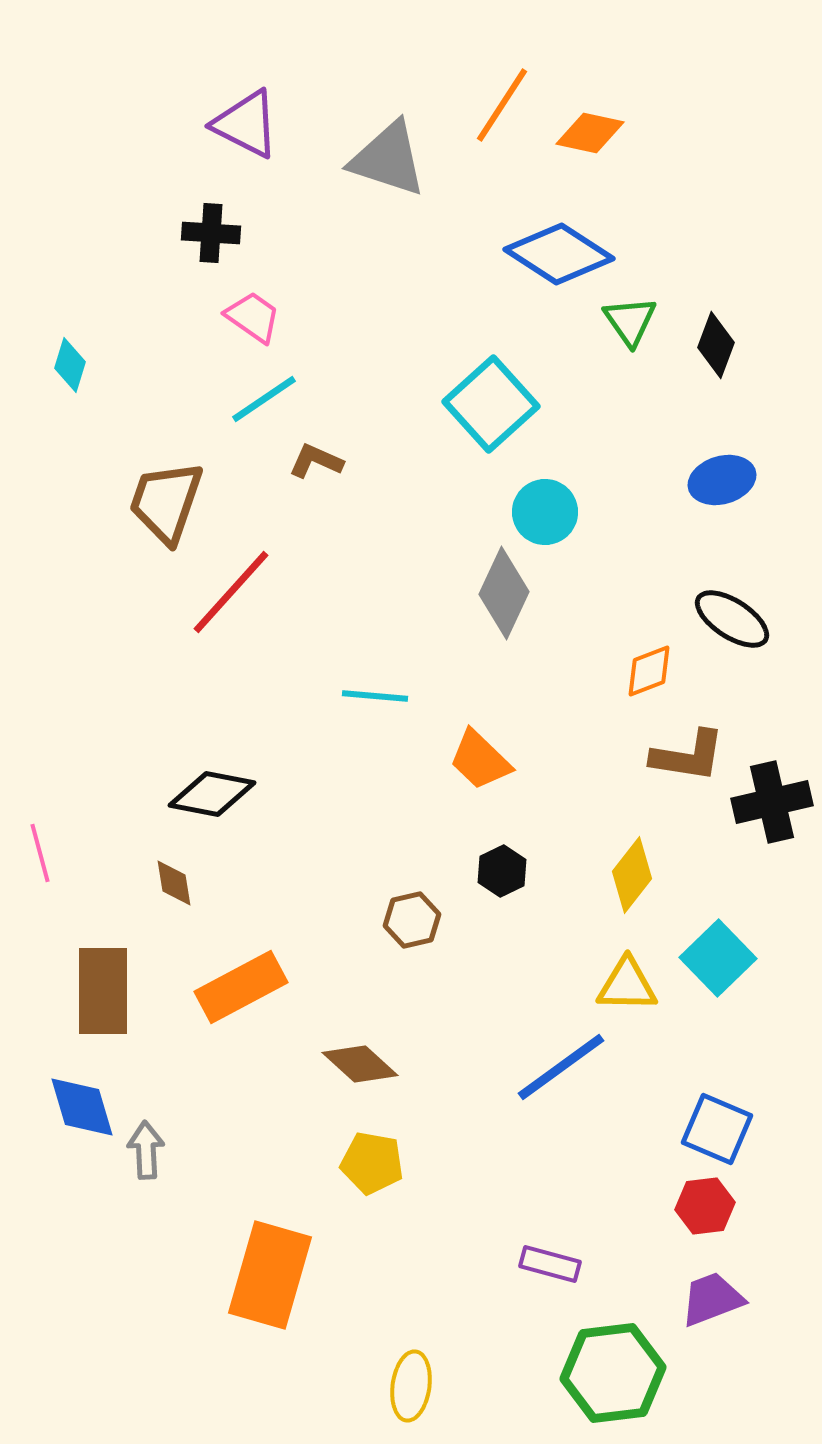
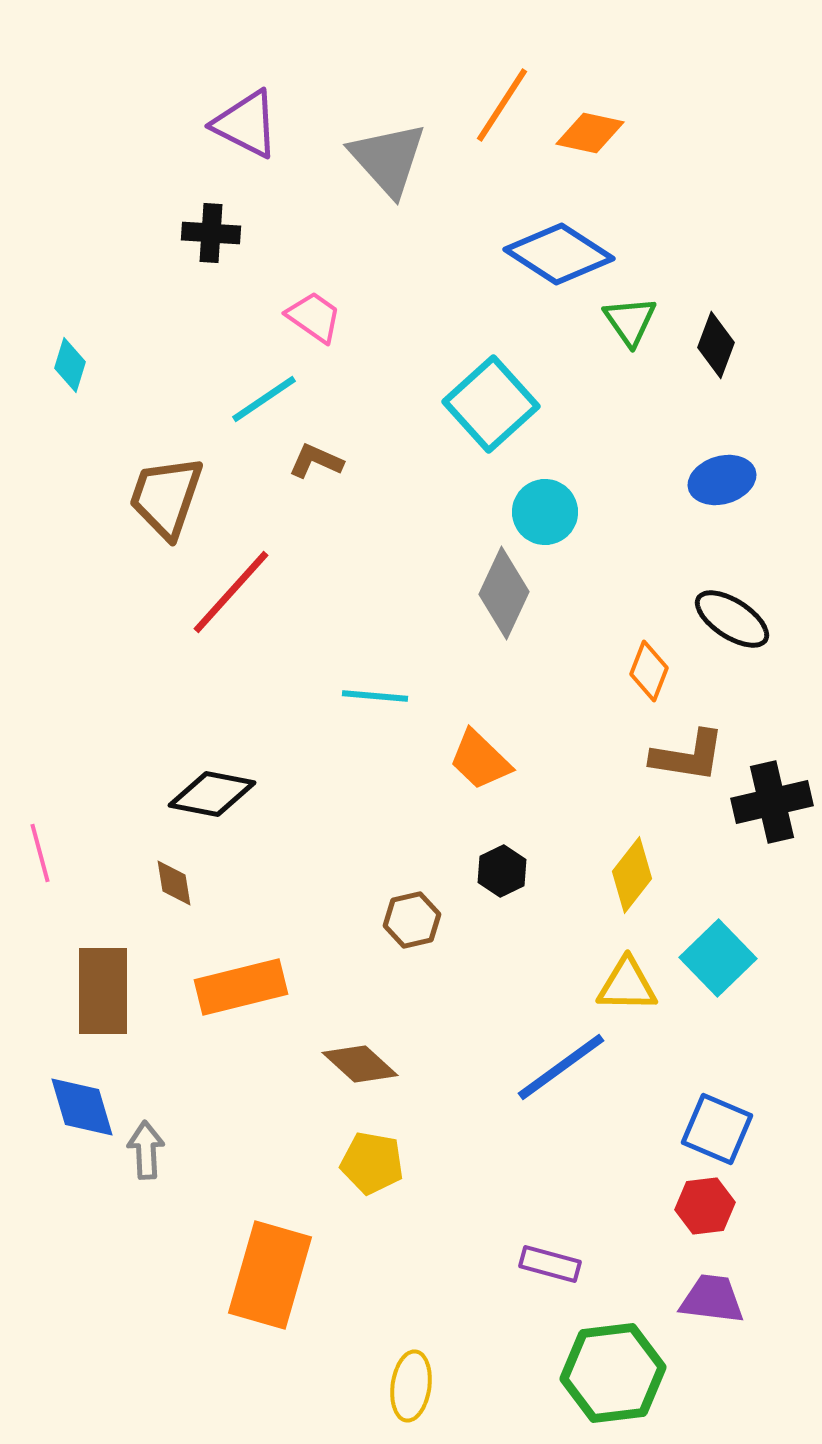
gray triangle at (388, 159): rotated 30 degrees clockwise
pink trapezoid at (253, 317): moved 61 px right
brown trapezoid at (166, 502): moved 5 px up
orange diamond at (649, 671): rotated 48 degrees counterclockwise
orange rectangle at (241, 987): rotated 14 degrees clockwise
purple trapezoid at (712, 1299): rotated 28 degrees clockwise
